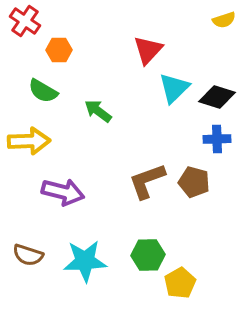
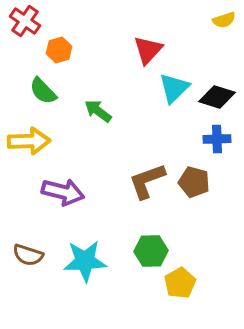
orange hexagon: rotated 15 degrees counterclockwise
green semicircle: rotated 16 degrees clockwise
green hexagon: moved 3 px right, 4 px up
